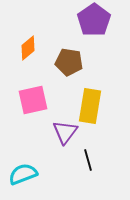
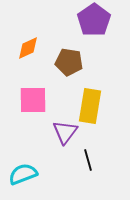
orange diamond: rotated 15 degrees clockwise
pink square: rotated 12 degrees clockwise
